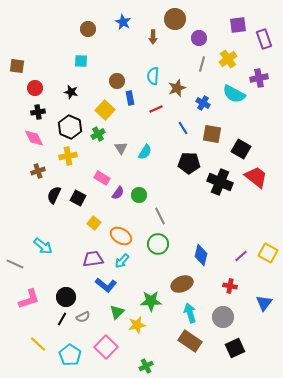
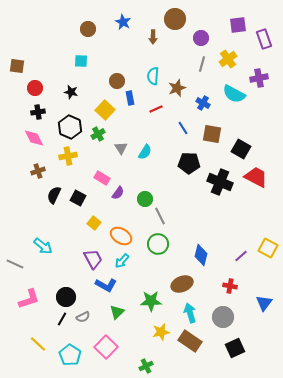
purple circle at (199, 38): moved 2 px right
red trapezoid at (256, 177): rotated 10 degrees counterclockwise
green circle at (139, 195): moved 6 px right, 4 px down
yellow square at (268, 253): moved 5 px up
purple trapezoid at (93, 259): rotated 70 degrees clockwise
blue L-shape at (106, 285): rotated 10 degrees counterclockwise
yellow star at (137, 325): moved 24 px right, 7 px down
